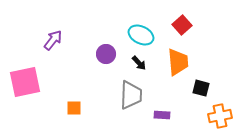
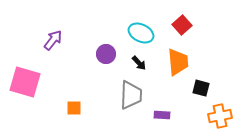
cyan ellipse: moved 2 px up
pink square: rotated 28 degrees clockwise
